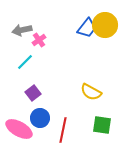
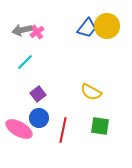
yellow circle: moved 2 px right, 1 px down
pink cross: moved 2 px left, 8 px up
purple square: moved 5 px right, 1 px down
blue circle: moved 1 px left
green square: moved 2 px left, 1 px down
